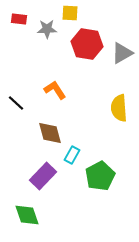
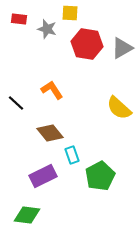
gray star: rotated 18 degrees clockwise
gray triangle: moved 5 px up
orange L-shape: moved 3 px left
yellow semicircle: rotated 44 degrees counterclockwise
brown diamond: rotated 24 degrees counterclockwise
cyan rectangle: rotated 48 degrees counterclockwise
purple rectangle: rotated 20 degrees clockwise
green diamond: rotated 64 degrees counterclockwise
